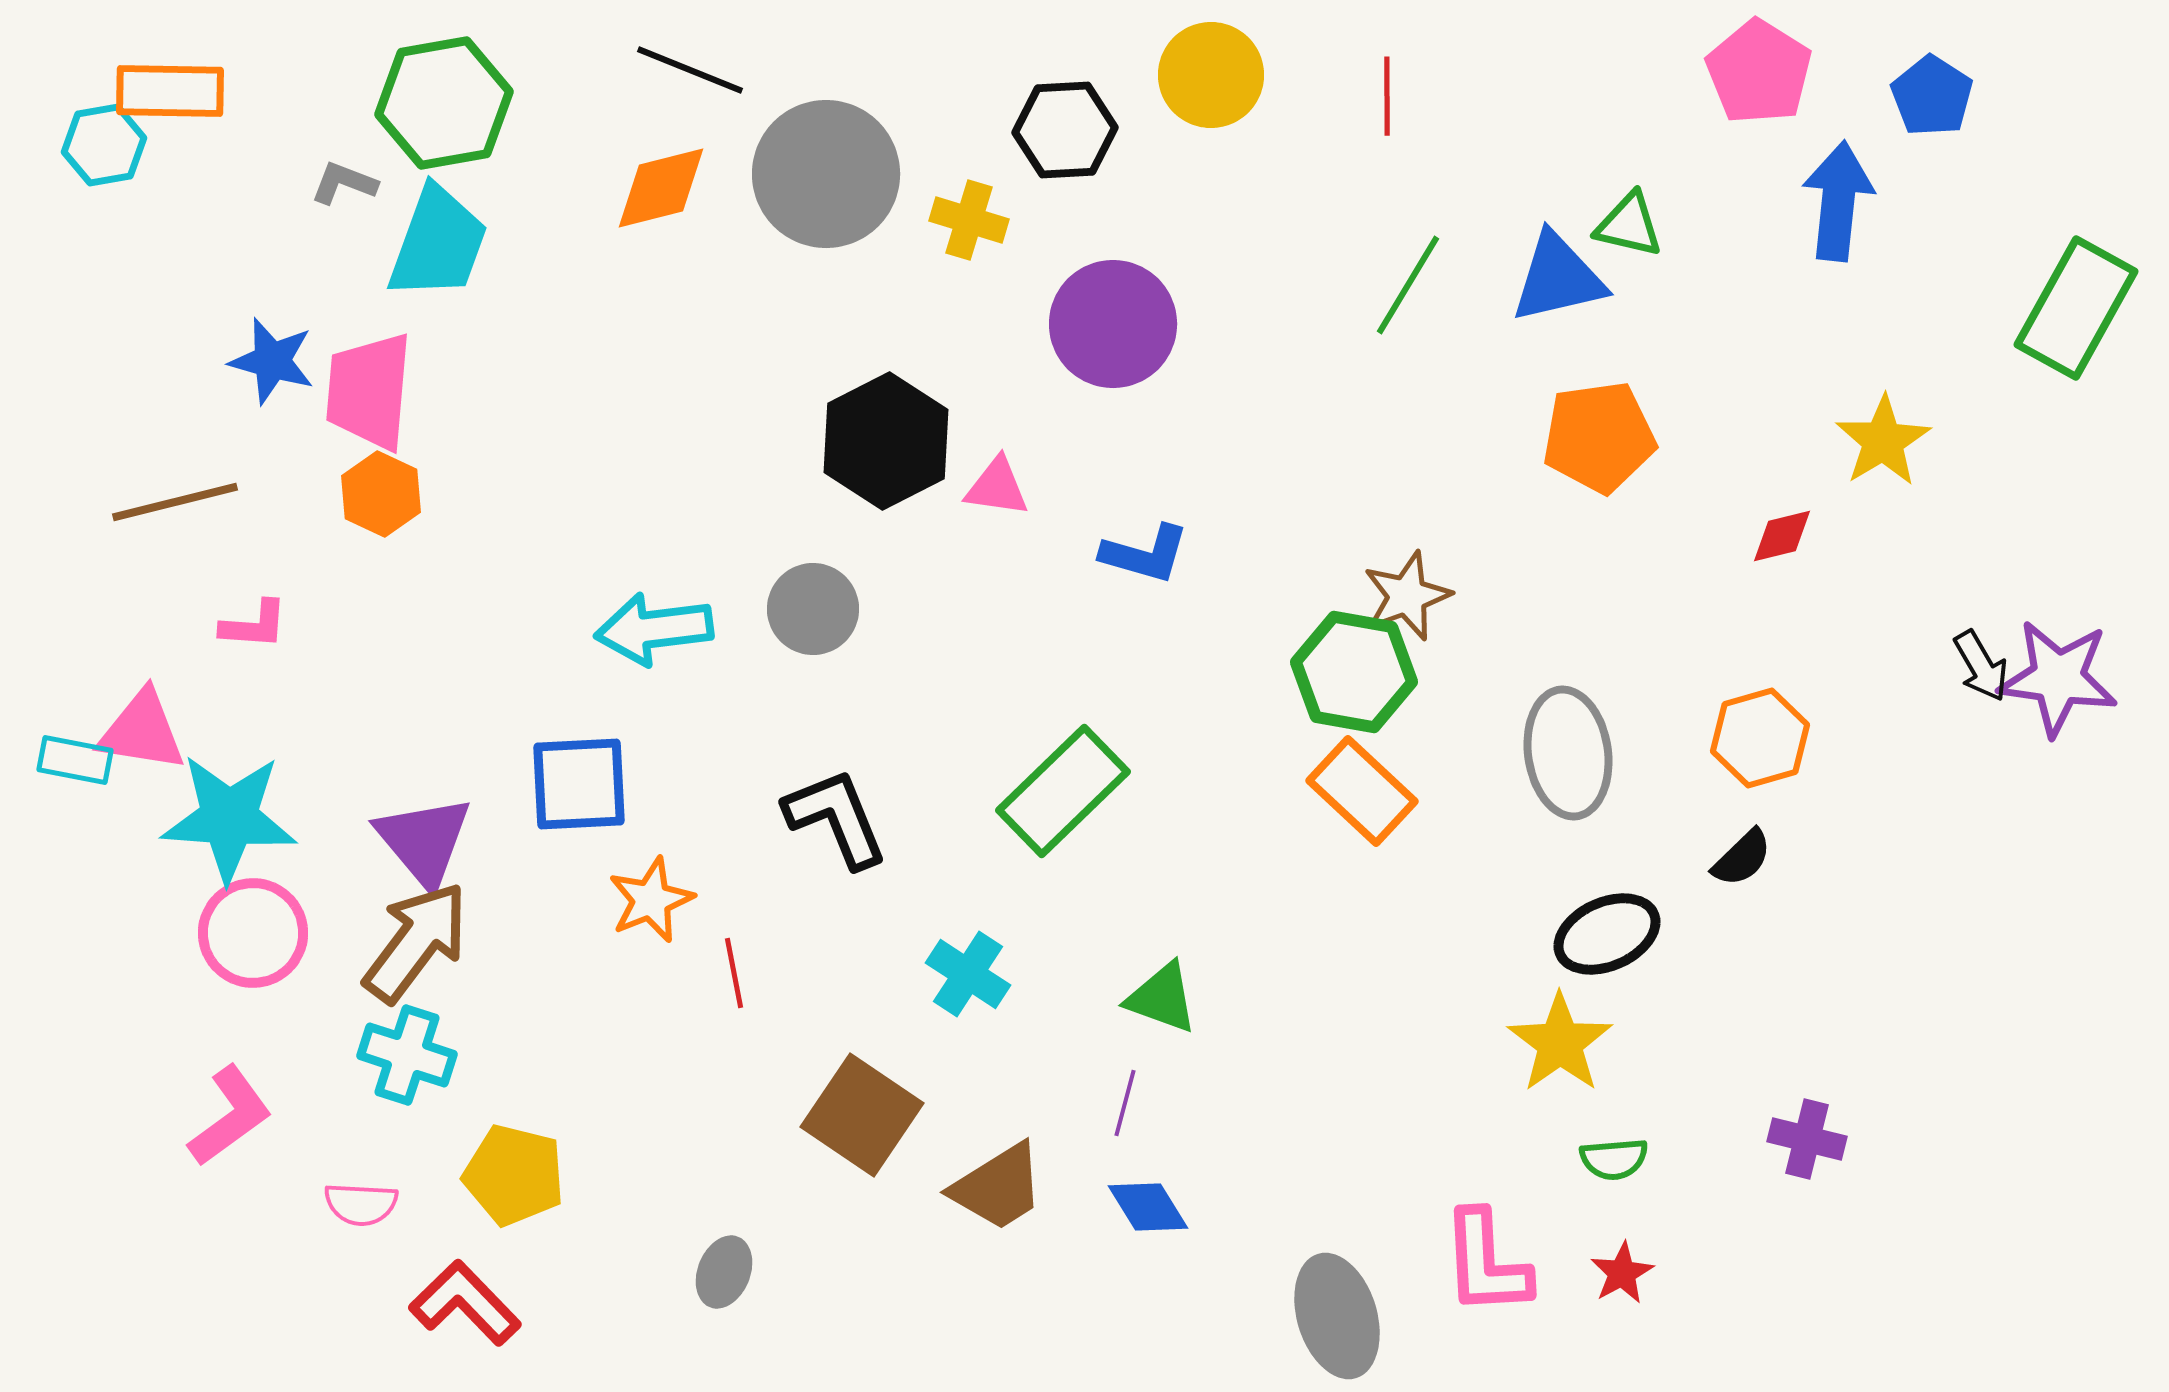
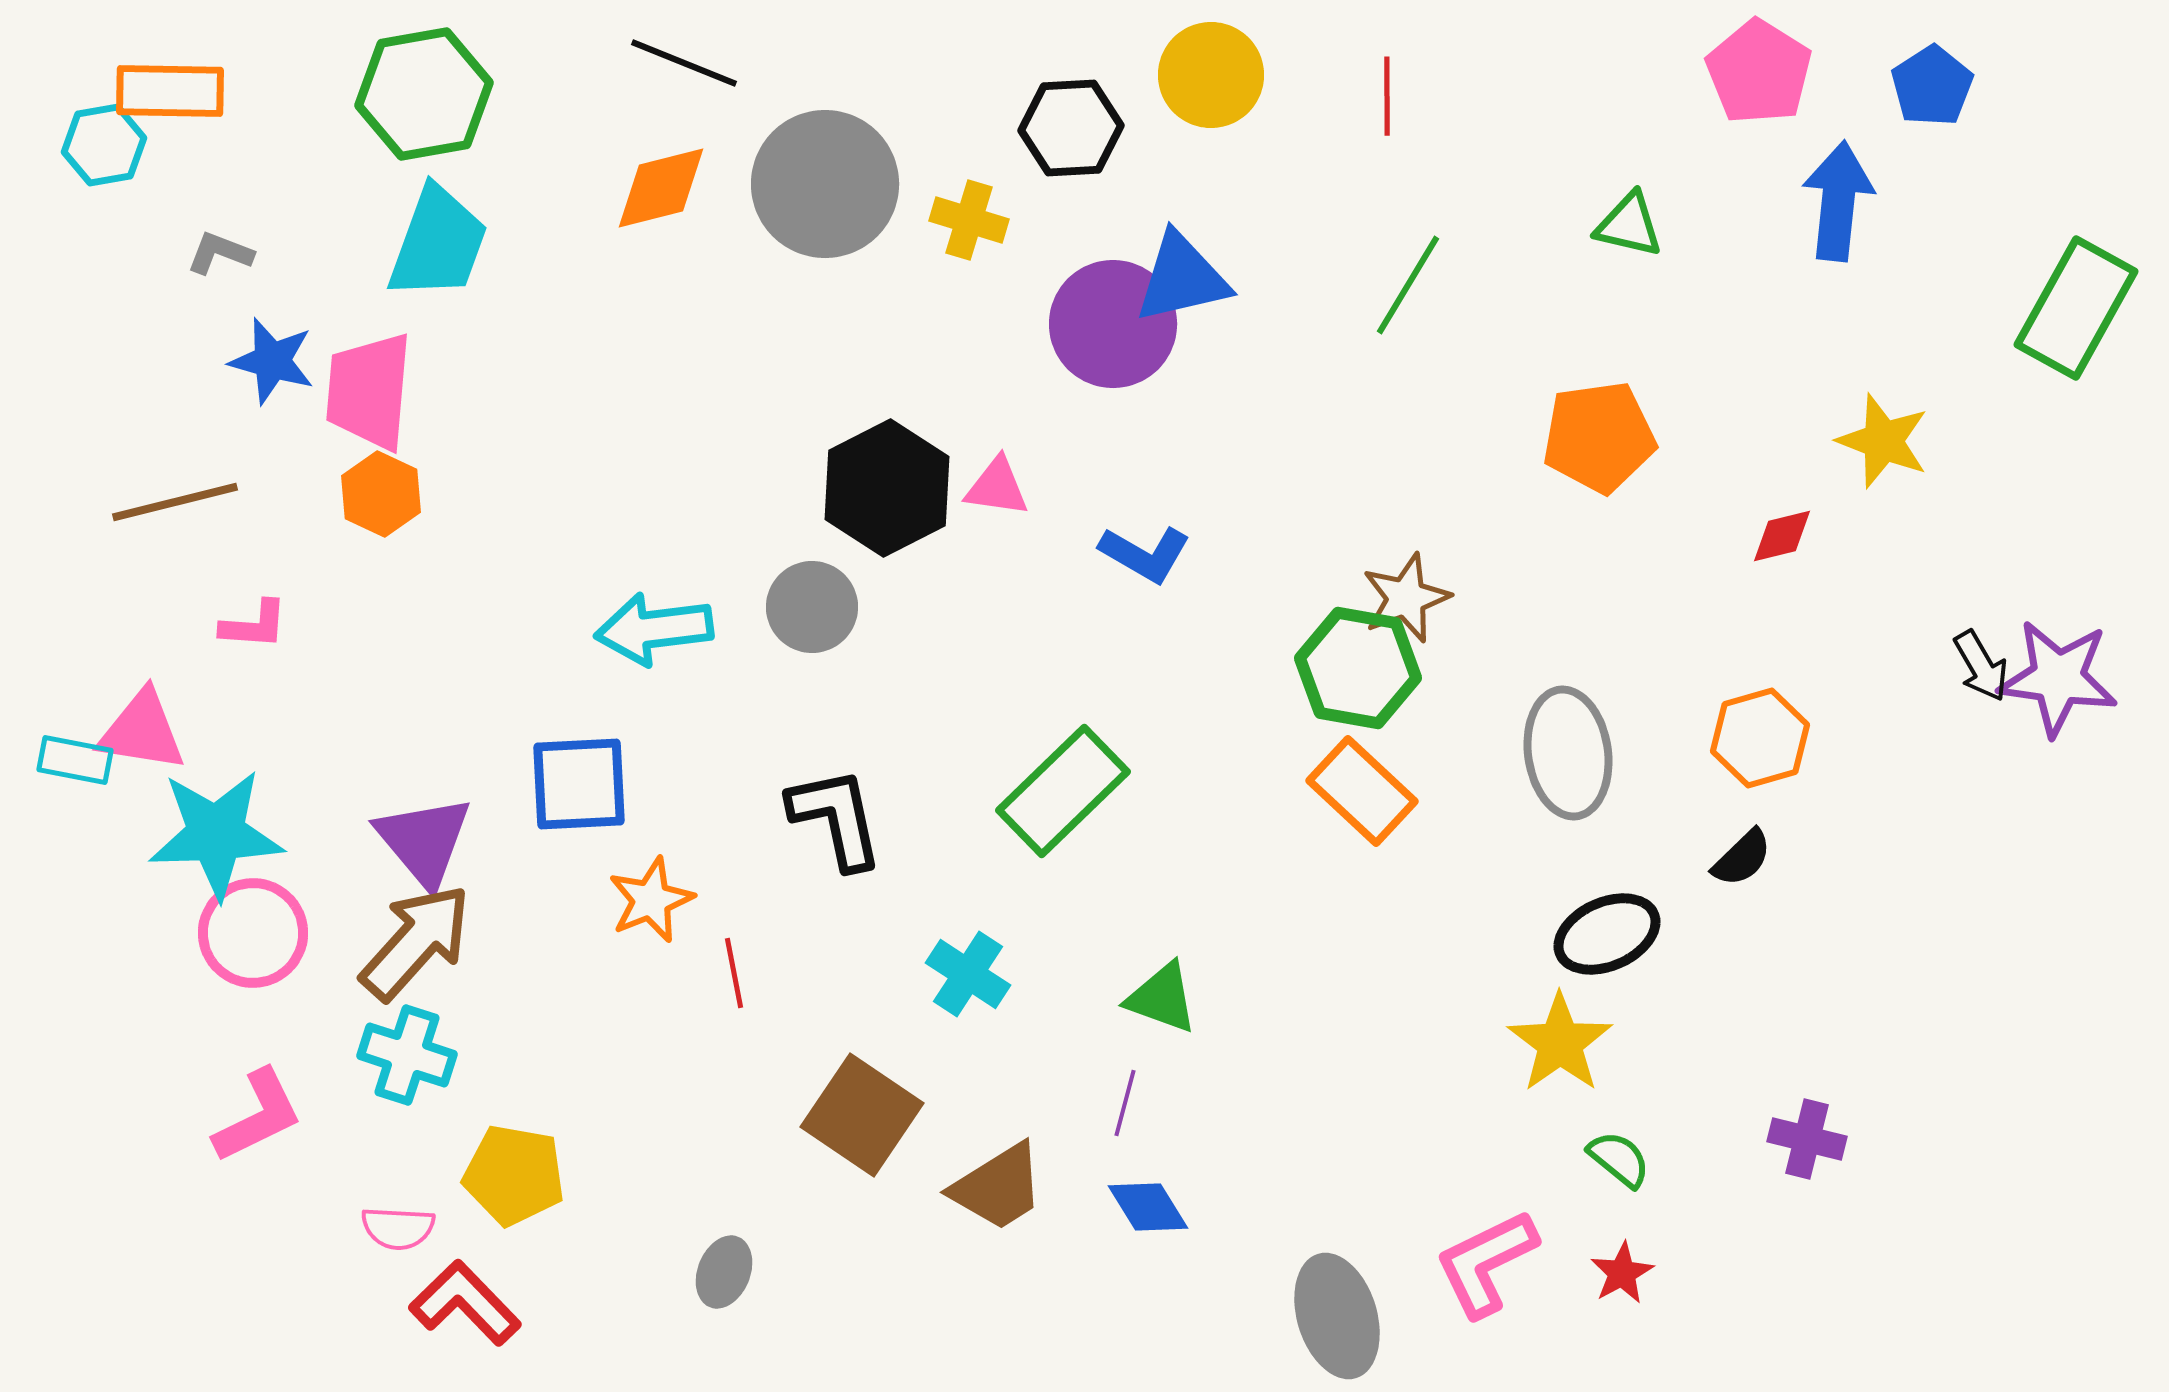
black line at (690, 70): moved 6 px left, 7 px up
blue pentagon at (1932, 96): moved 10 px up; rotated 6 degrees clockwise
green hexagon at (444, 103): moved 20 px left, 9 px up
black hexagon at (1065, 130): moved 6 px right, 2 px up
gray circle at (826, 174): moved 1 px left, 10 px down
gray L-shape at (344, 183): moved 124 px left, 70 px down
blue triangle at (1558, 278): moved 376 px left
black hexagon at (886, 441): moved 1 px right, 47 px down
yellow star at (1883, 441): rotated 20 degrees counterclockwise
blue L-shape at (1145, 554): rotated 14 degrees clockwise
brown star at (1407, 596): moved 1 px left, 2 px down
gray circle at (813, 609): moved 1 px left, 2 px up
green hexagon at (1354, 672): moved 4 px right, 4 px up
cyan star at (229, 818): moved 13 px left, 16 px down; rotated 6 degrees counterclockwise
black L-shape at (836, 818): rotated 10 degrees clockwise
brown arrow at (416, 942): rotated 5 degrees clockwise
pink L-shape at (230, 1116): moved 28 px right; rotated 10 degrees clockwise
green semicircle at (1614, 1159): moved 5 px right; rotated 136 degrees counterclockwise
yellow pentagon at (514, 1175): rotated 4 degrees counterclockwise
pink semicircle at (361, 1204): moved 37 px right, 24 px down
pink L-shape at (1486, 1263): rotated 67 degrees clockwise
